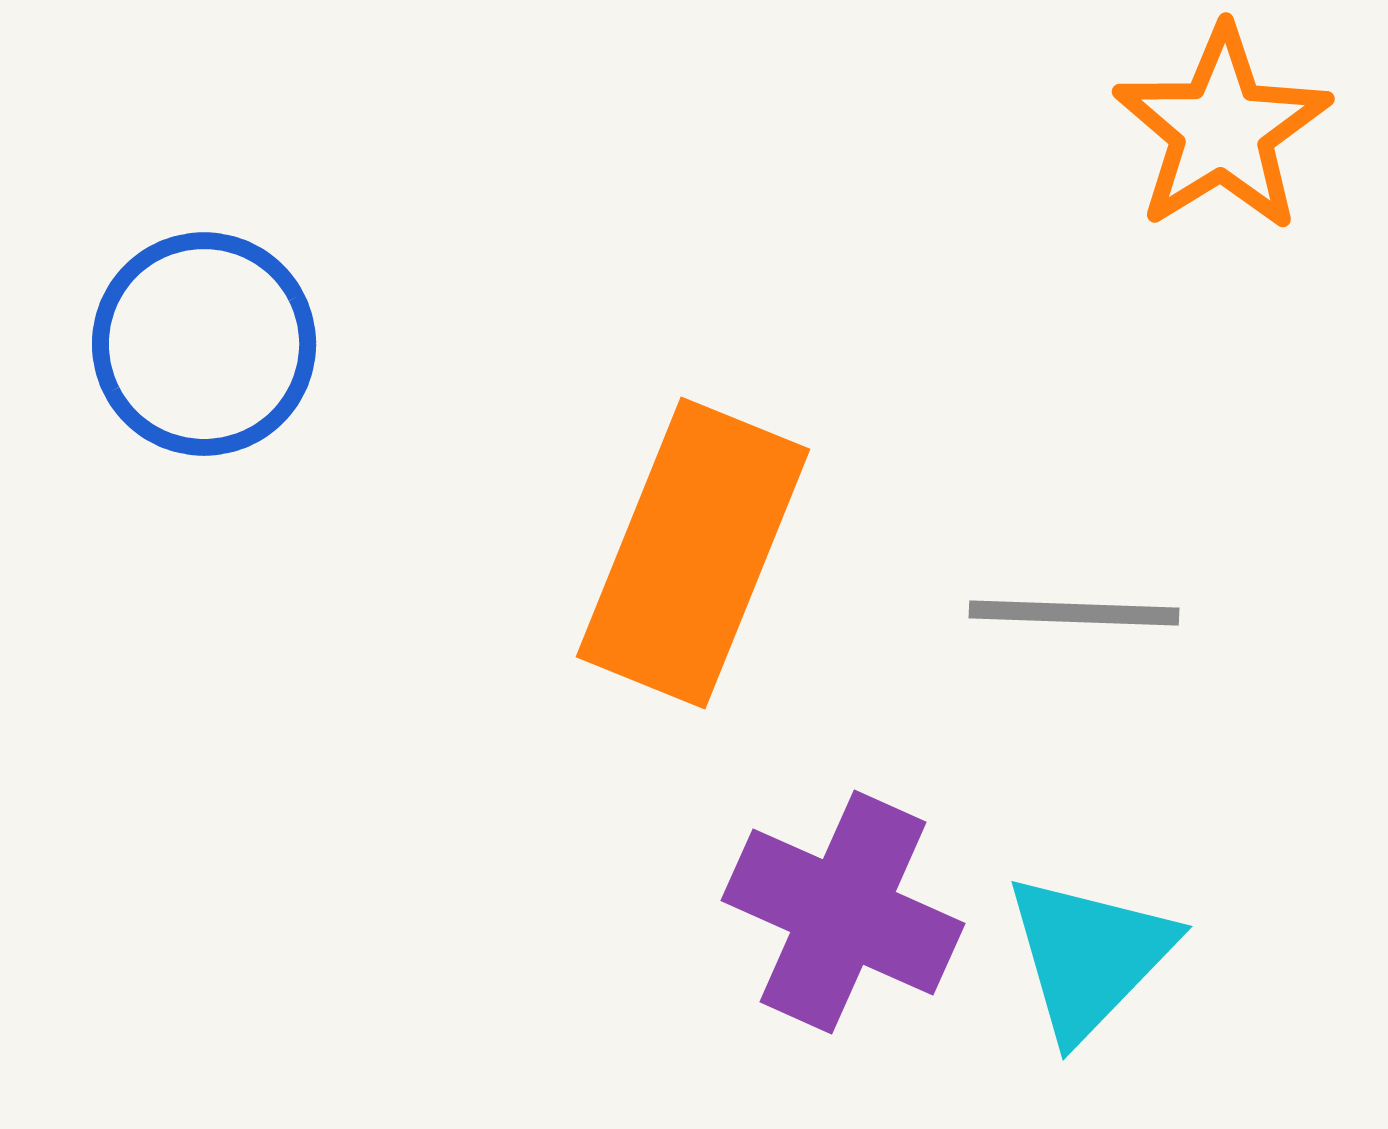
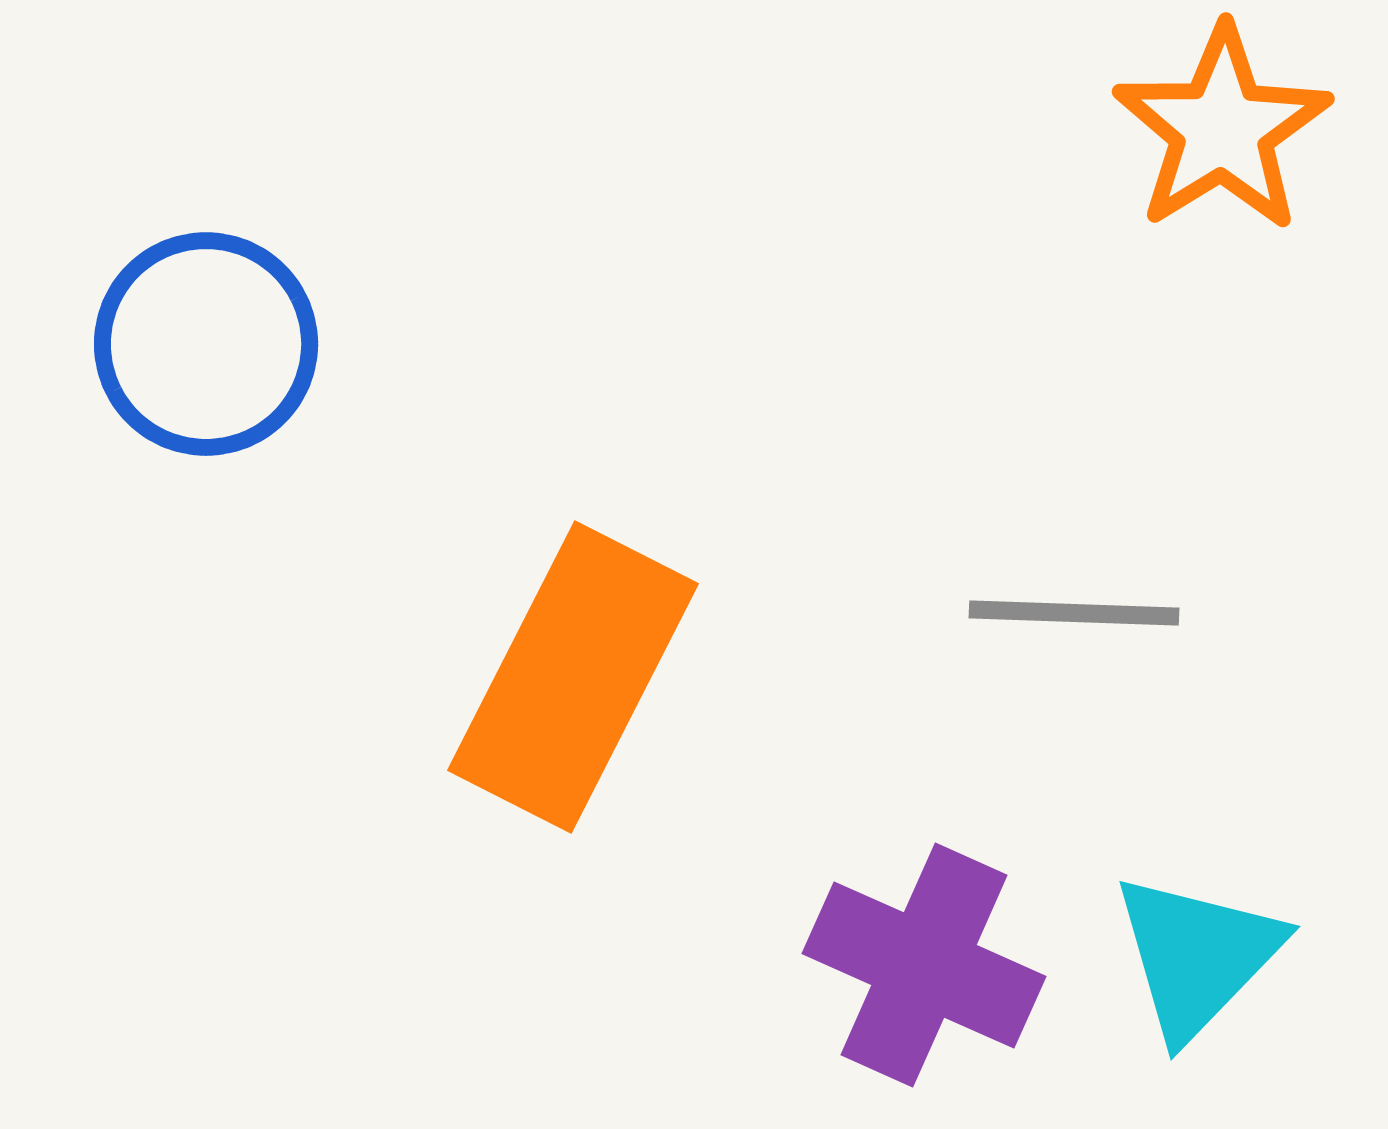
blue circle: moved 2 px right
orange rectangle: moved 120 px left, 124 px down; rotated 5 degrees clockwise
purple cross: moved 81 px right, 53 px down
cyan triangle: moved 108 px right
